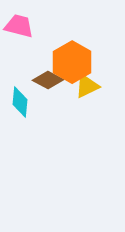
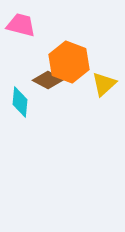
pink trapezoid: moved 2 px right, 1 px up
orange hexagon: moved 3 px left; rotated 9 degrees counterclockwise
yellow triangle: moved 17 px right, 2 px up; rotated 16 degrees counterclockwise
